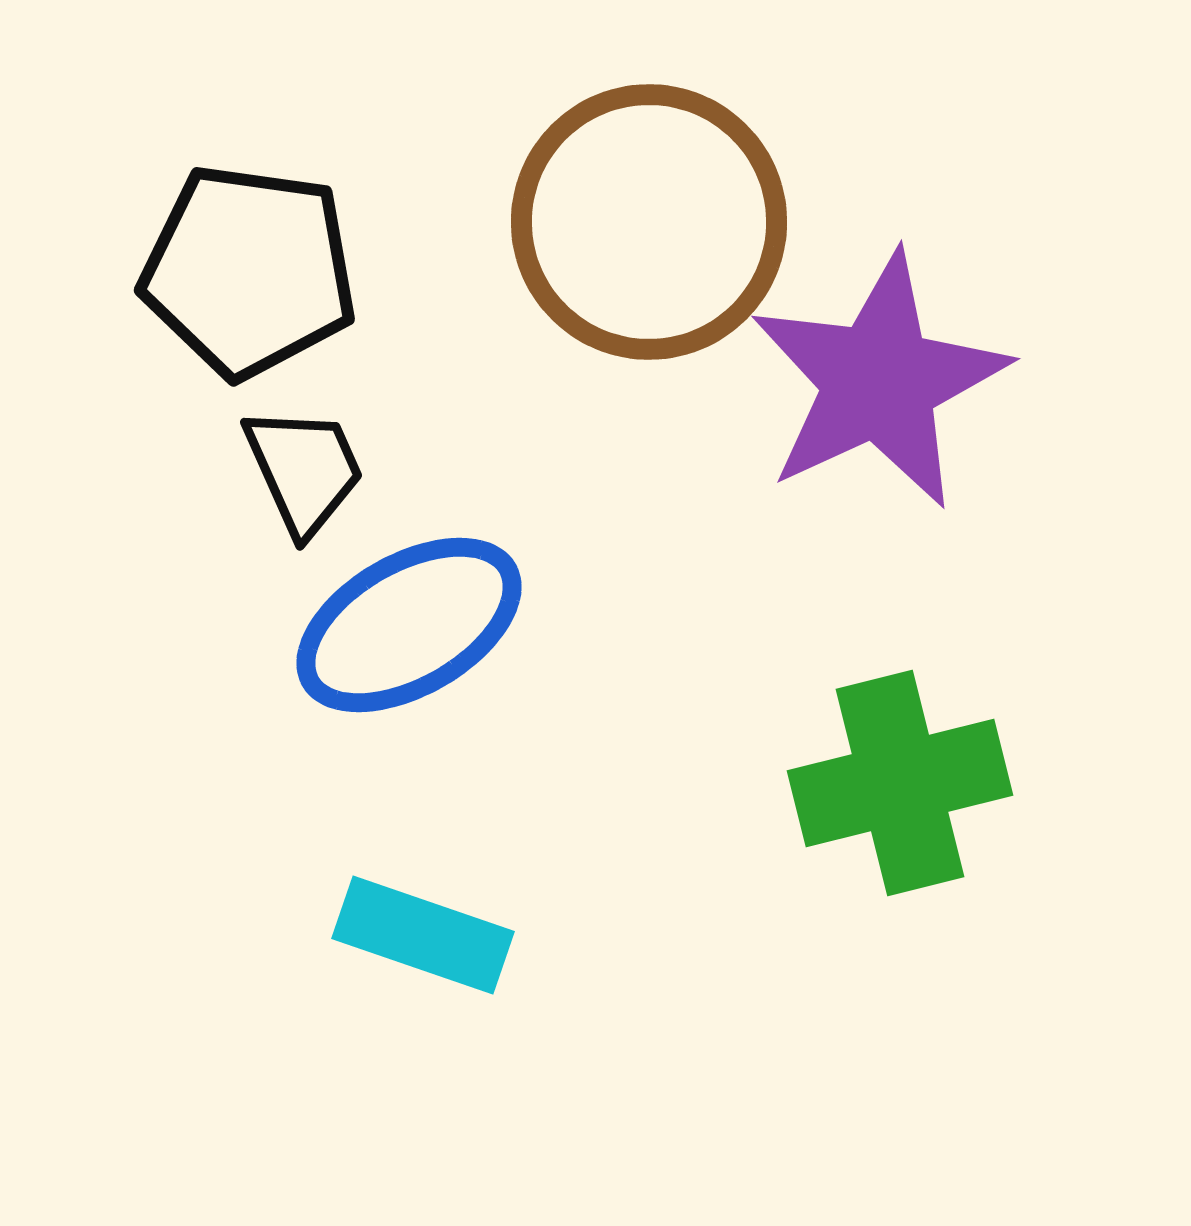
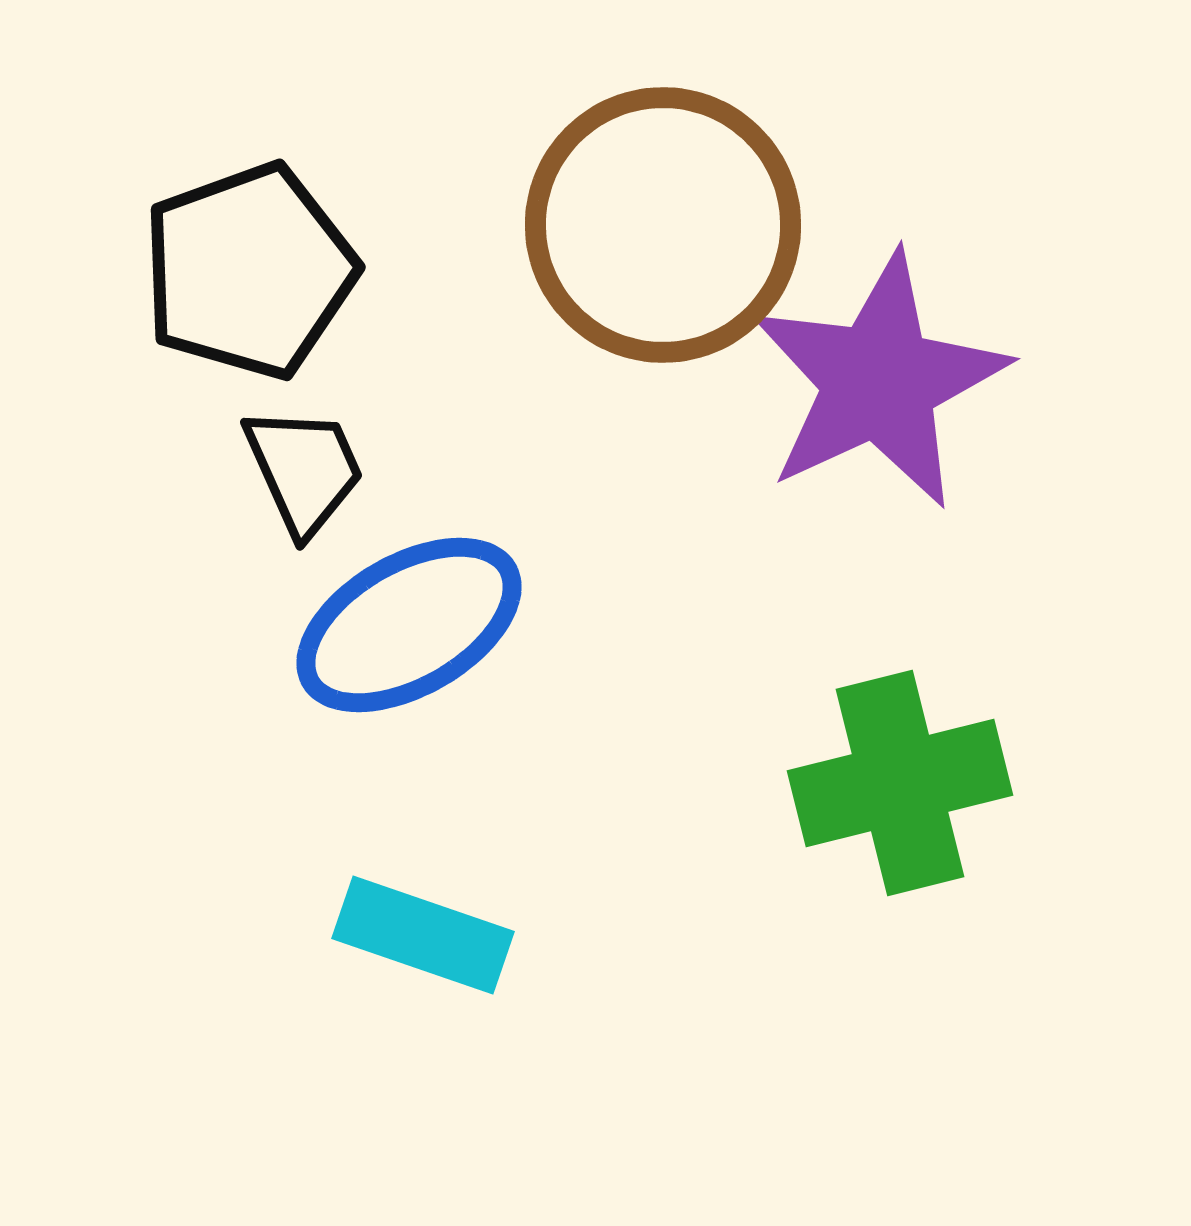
brown circle: moved 14 px right, 3 px down
black pentagon: rotated 28 degrees counterclockwise
